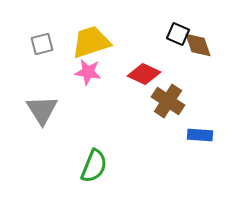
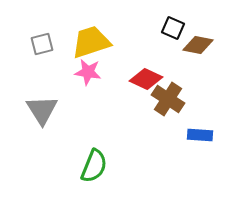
black square: moved 5 px left, 6 px up
brown diamond: rotated 60 degrees counterclockwise
red diamond: moved 2 px right, 5 px down
brown cross: moved 2 px up
